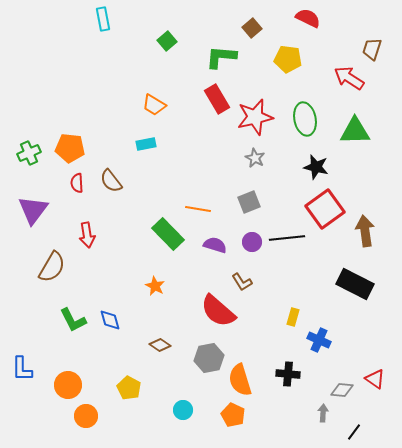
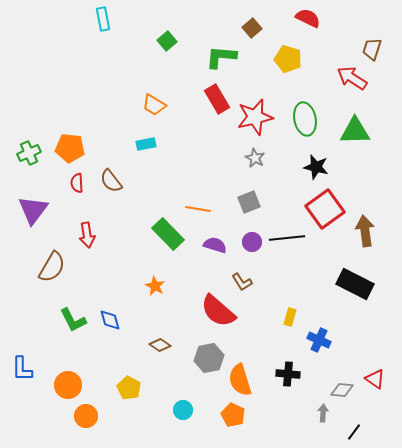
yellow pentagon at (288, 59): rotated 8 degrees clockwise
red arrow at (349, 78): moved 3 px right
yellow rectangle at (293, 317): moved 3 px left
